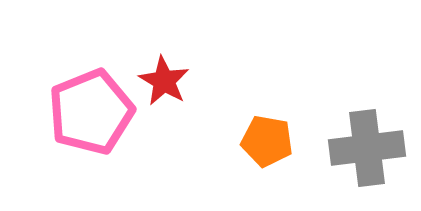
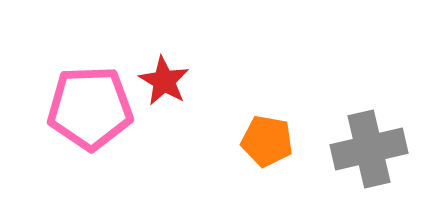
pink pentagon: moved 1 px left, 4 px up; rotated 20 degrees clockwise
gray cross: moved 2 px right, 1 px down; rotated 6 degrees counterclockwise
